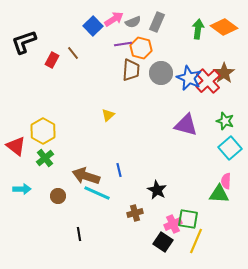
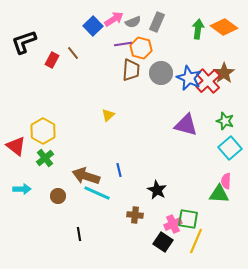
brown cross: moved 2 px down; rotated 21 degrees clockwise
